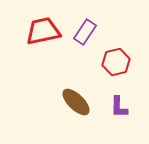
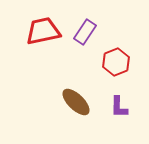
red hexagon: rotated 8 degrees counterclockwise
